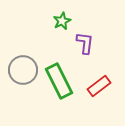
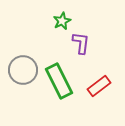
purple L-shape: moved 4 px left
